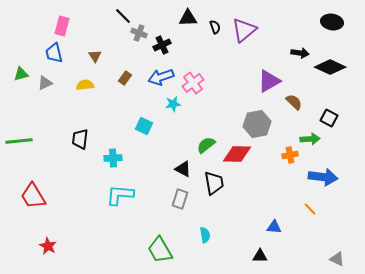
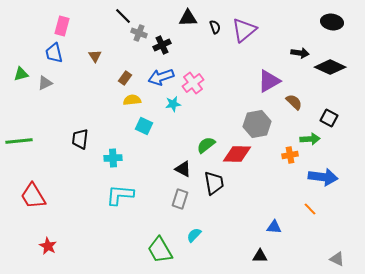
yellow semicircle at (85, 85): moved 47 px right, 15 px down
cyan semicircle at (205, 235): moved 11 px left; rotated 126 degrees counterclockwise
